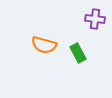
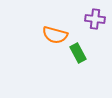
orange semicircle: moved 11 px right, 10 px up
